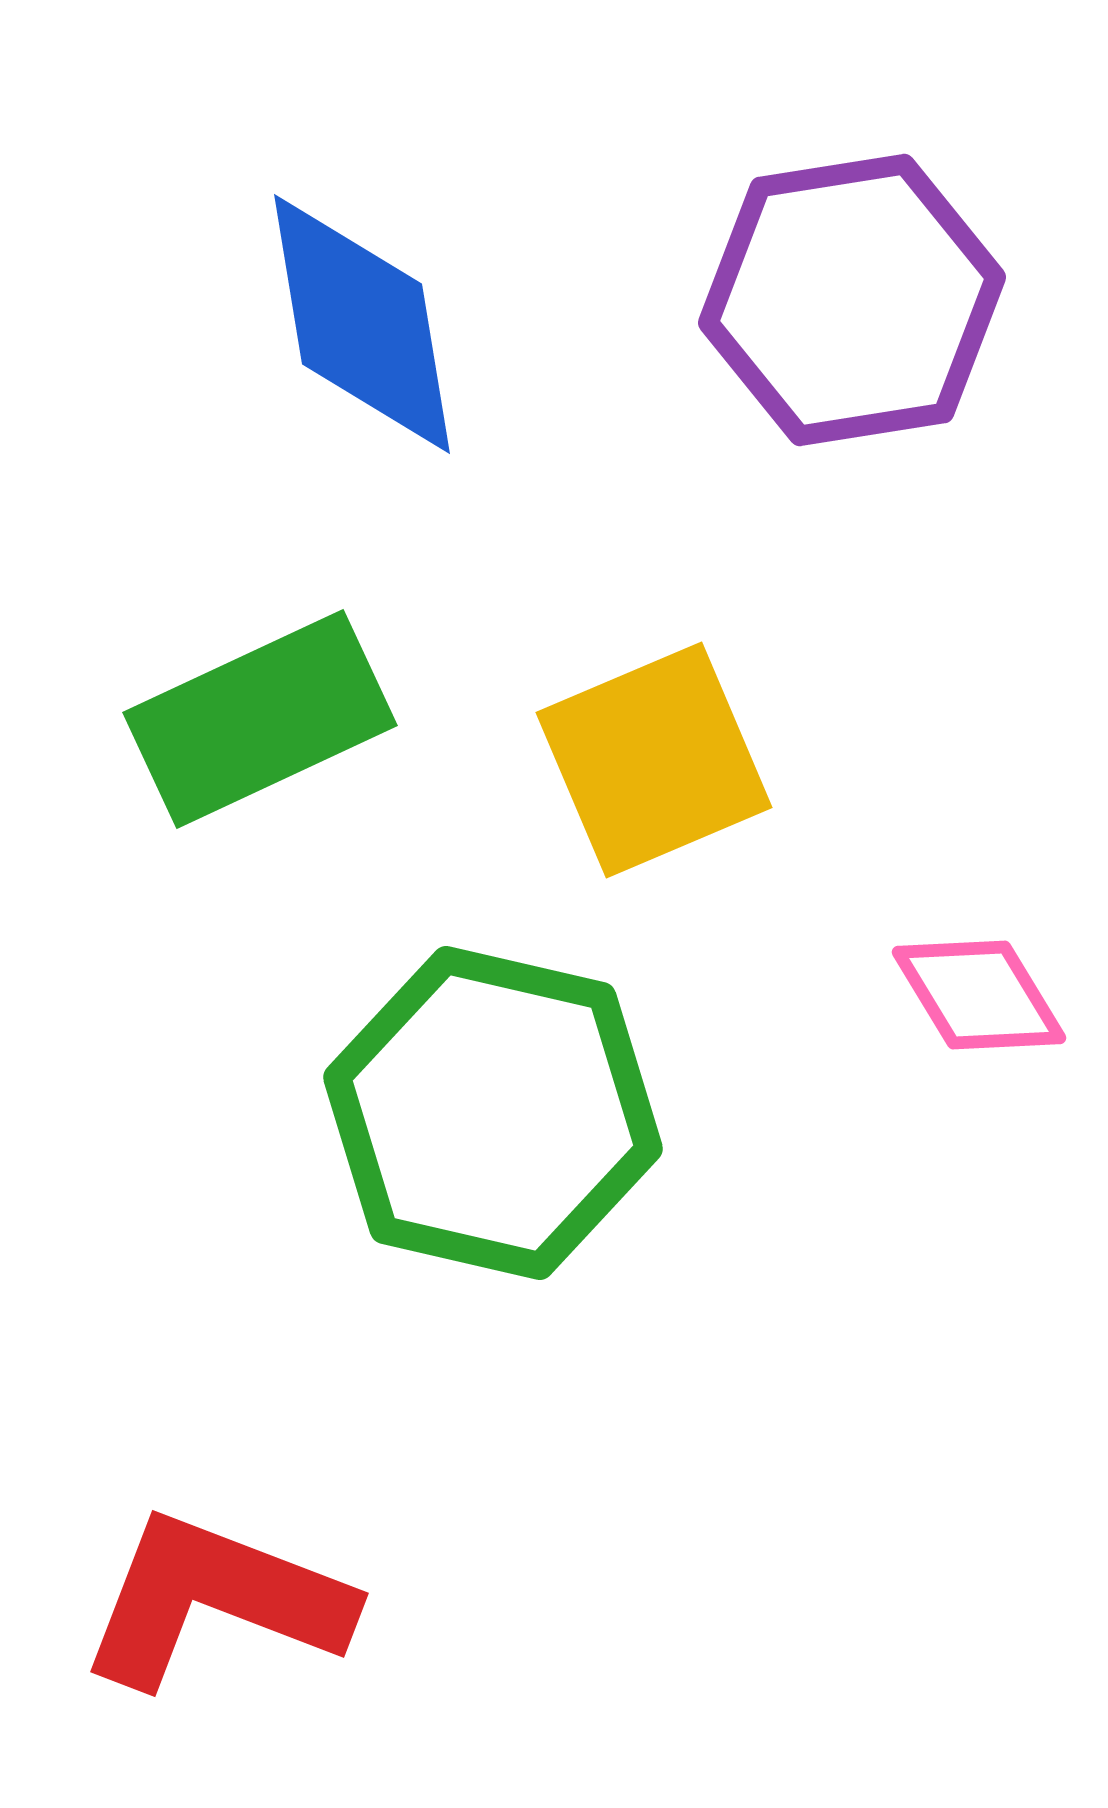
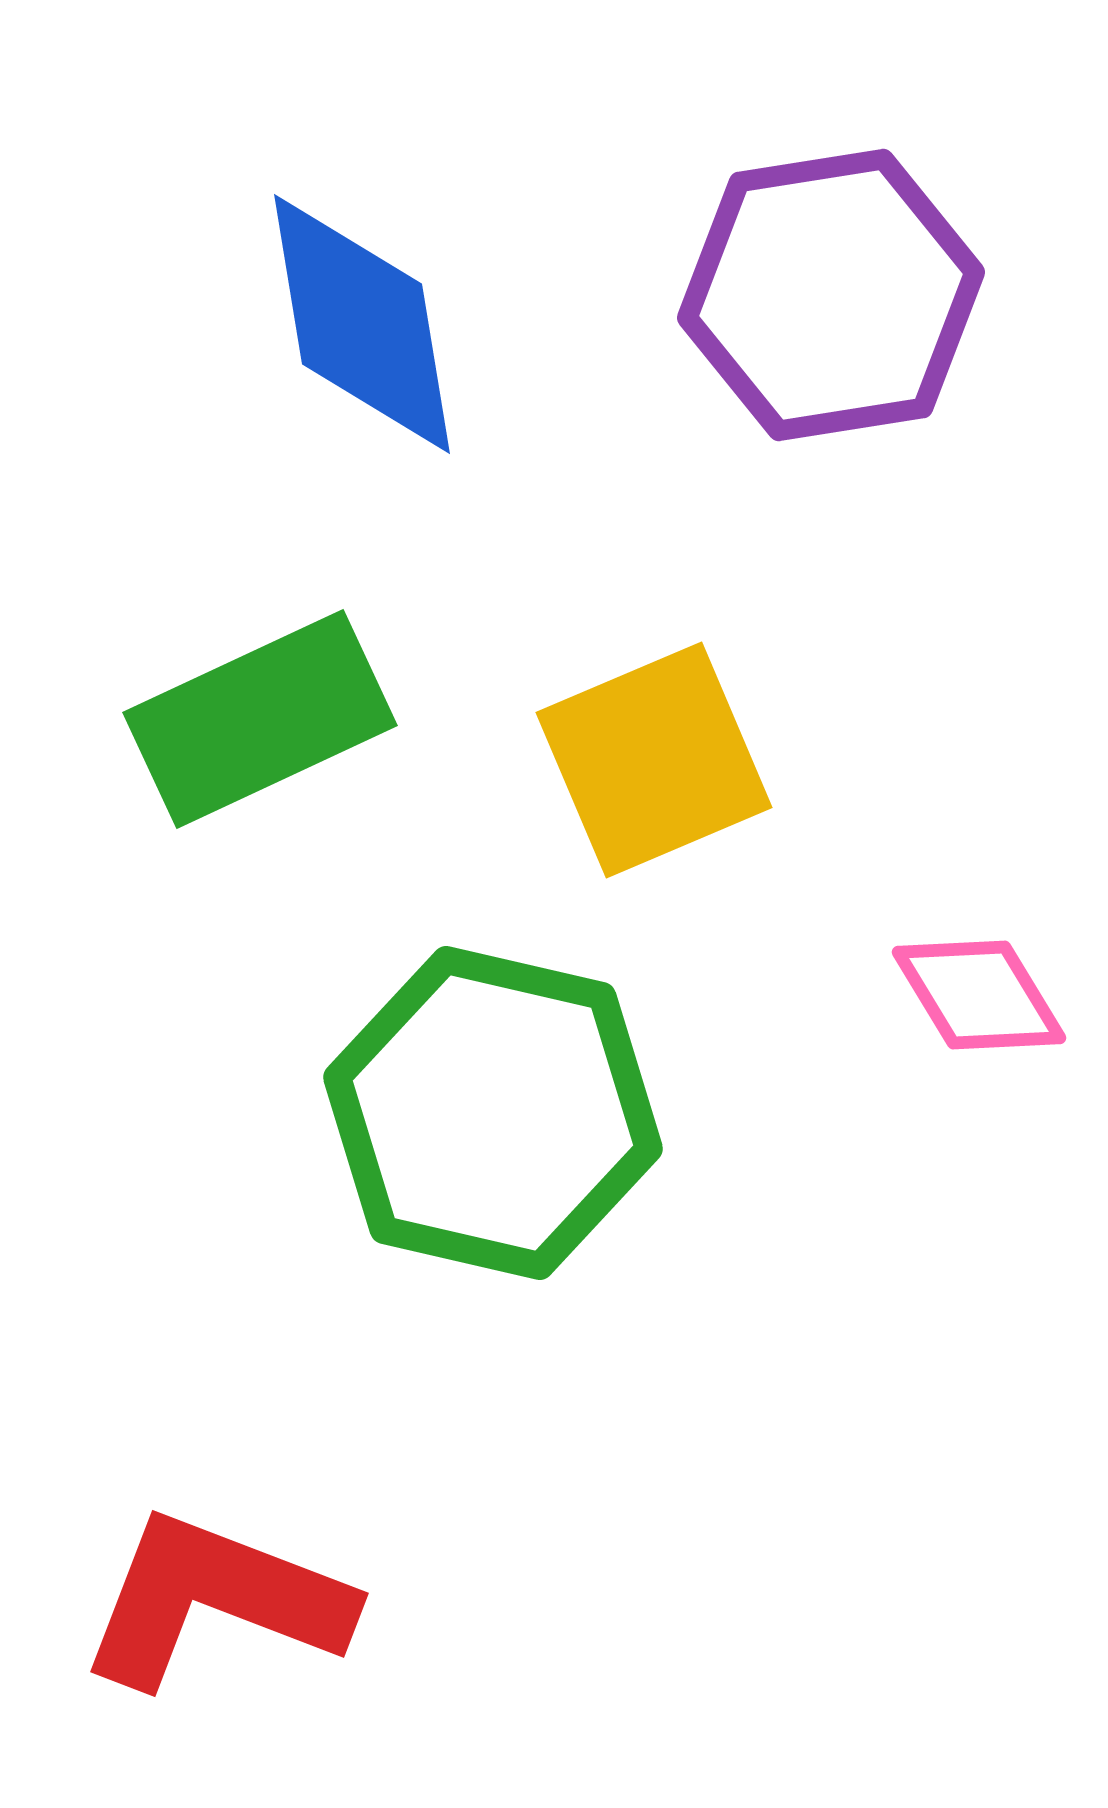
purple hexagon: moved 21 px left, 5 px up
